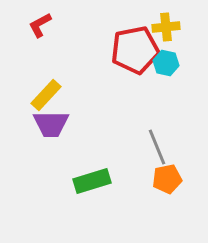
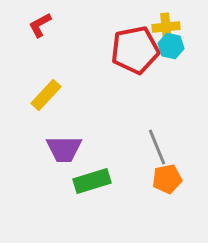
cyan hexagon: moved 5 px right, 17 px up
purple trapezoid: moved 13 px right, 25 px down
